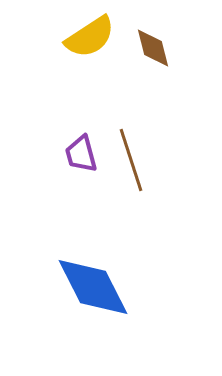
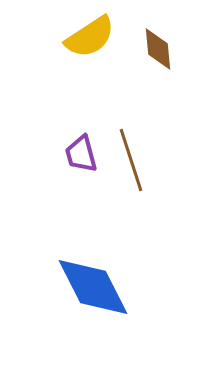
brown diamond: moved 5 px right, 1 px down; rotated 9 degrees clockwise
